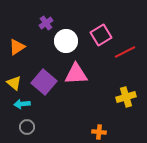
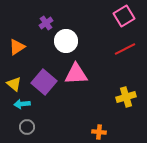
pink square: moved 23 px right, 19 px up
red line: moved 3 px up
yellow triangle: moved 1 px down
